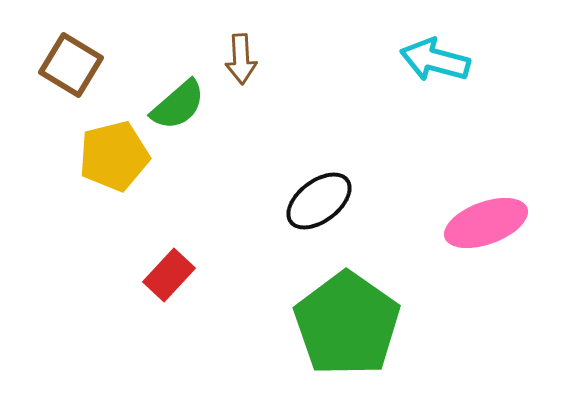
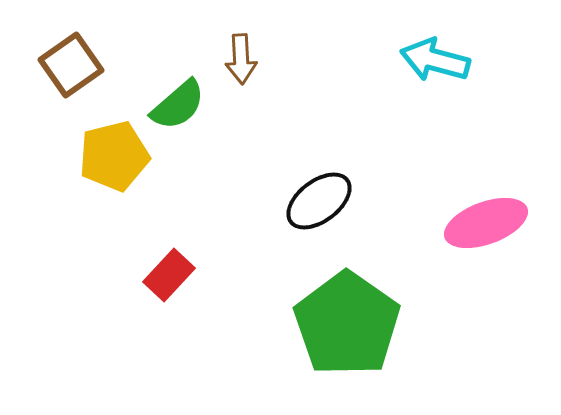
brown square: rotated 24 degrees clockwise
